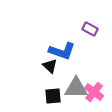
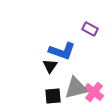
black triangle: rotated 21 degrees clockwise
gray triangle: rotated 15 degrees counterclockwise
